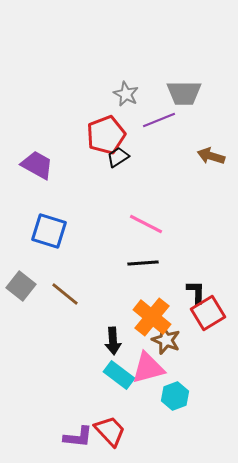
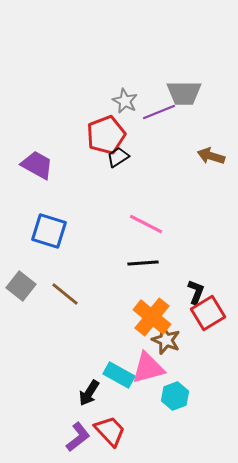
gray star: moved 1 px left, 7 px down
purple line: moved 8 px up
black L-shape: rotated 20 degrees clockwise
black arrow: moved 24 px left, 52 px down; rotated 36 degrees clockwise
cyan rectangle: rotated 8 degrees counterclockwise
purple L-shape: rotated 44 degrees counterclockwise
